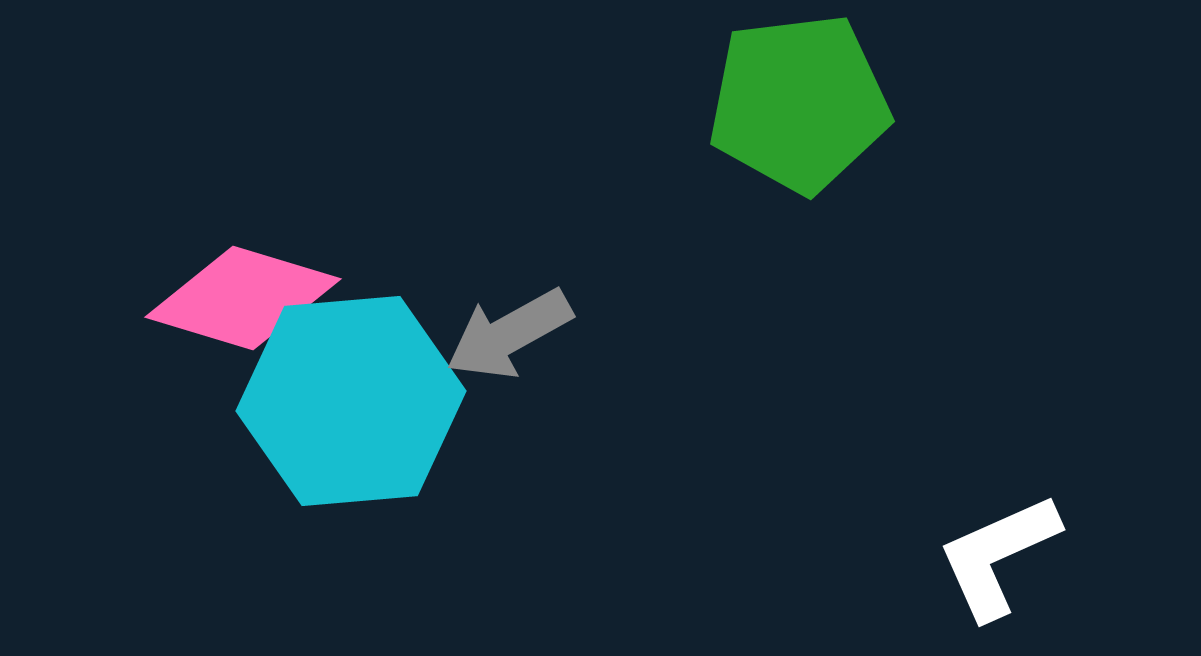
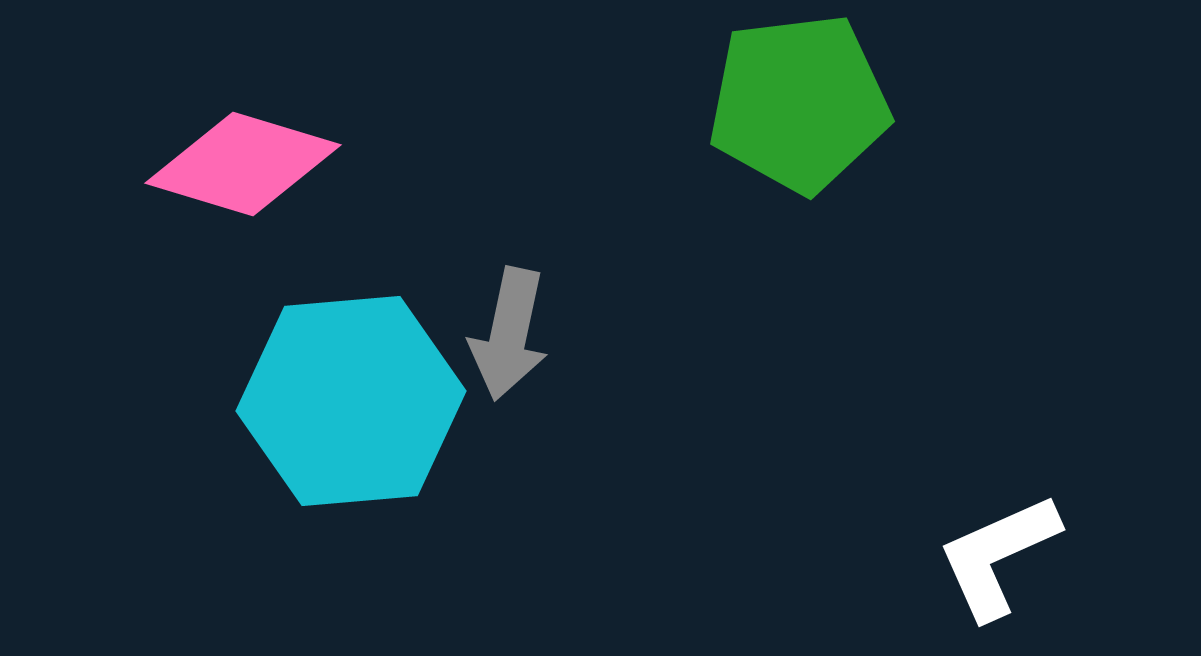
pink diamond: moved 134 px up
gray arrow: rotated 49 degrees counterclockwise
